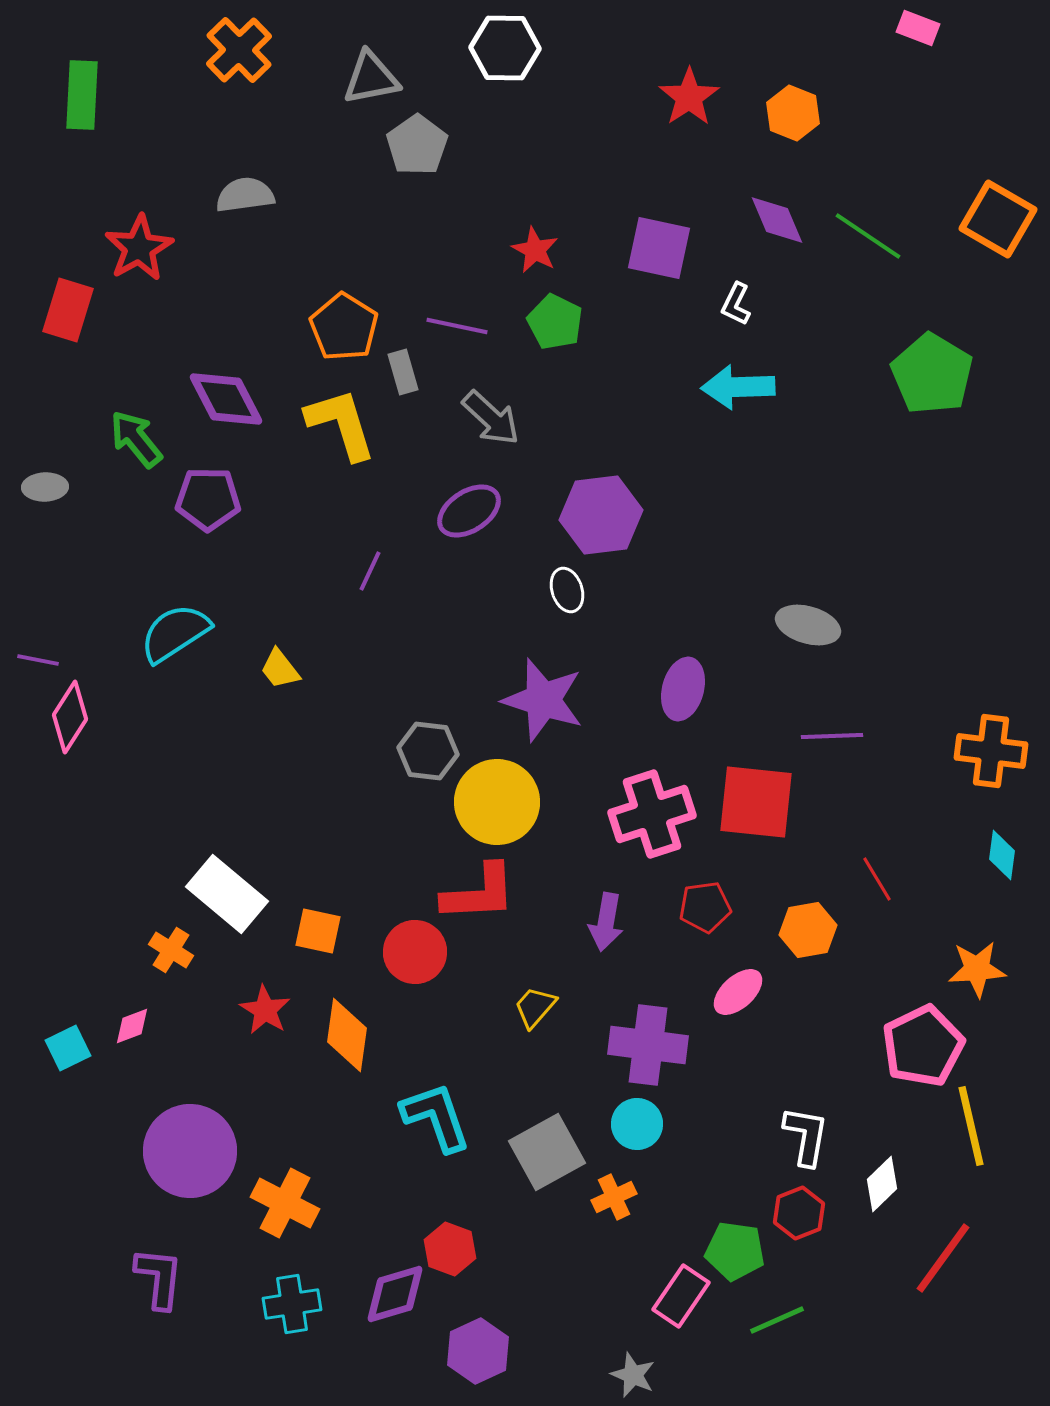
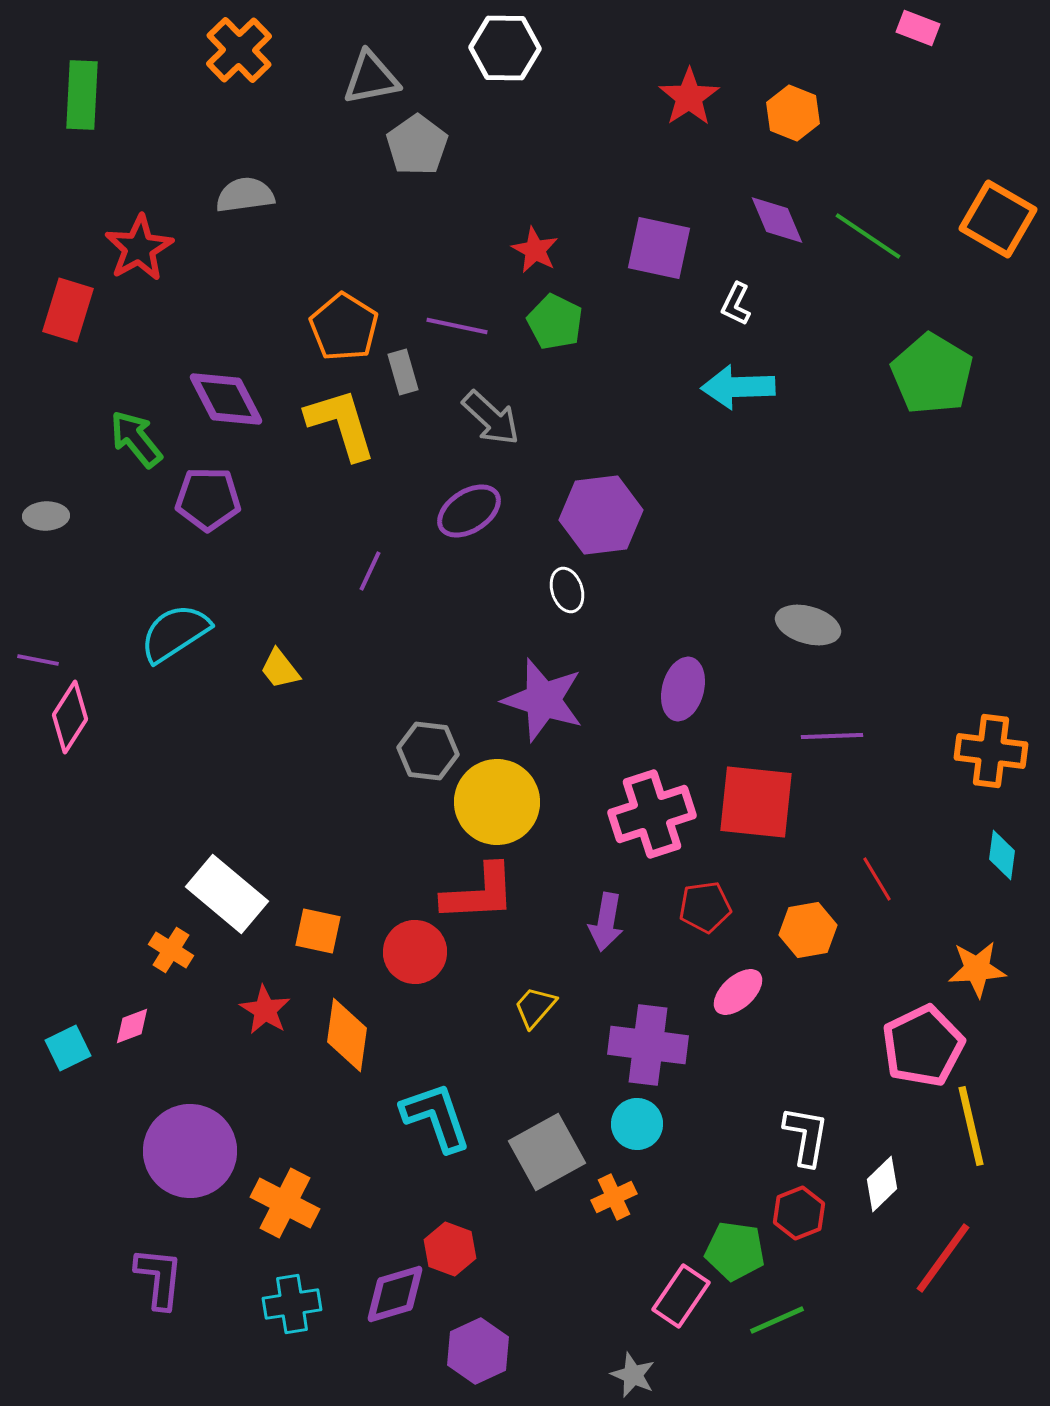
gray ellipse at (45, 487): moved 1 px right, 29 px down
